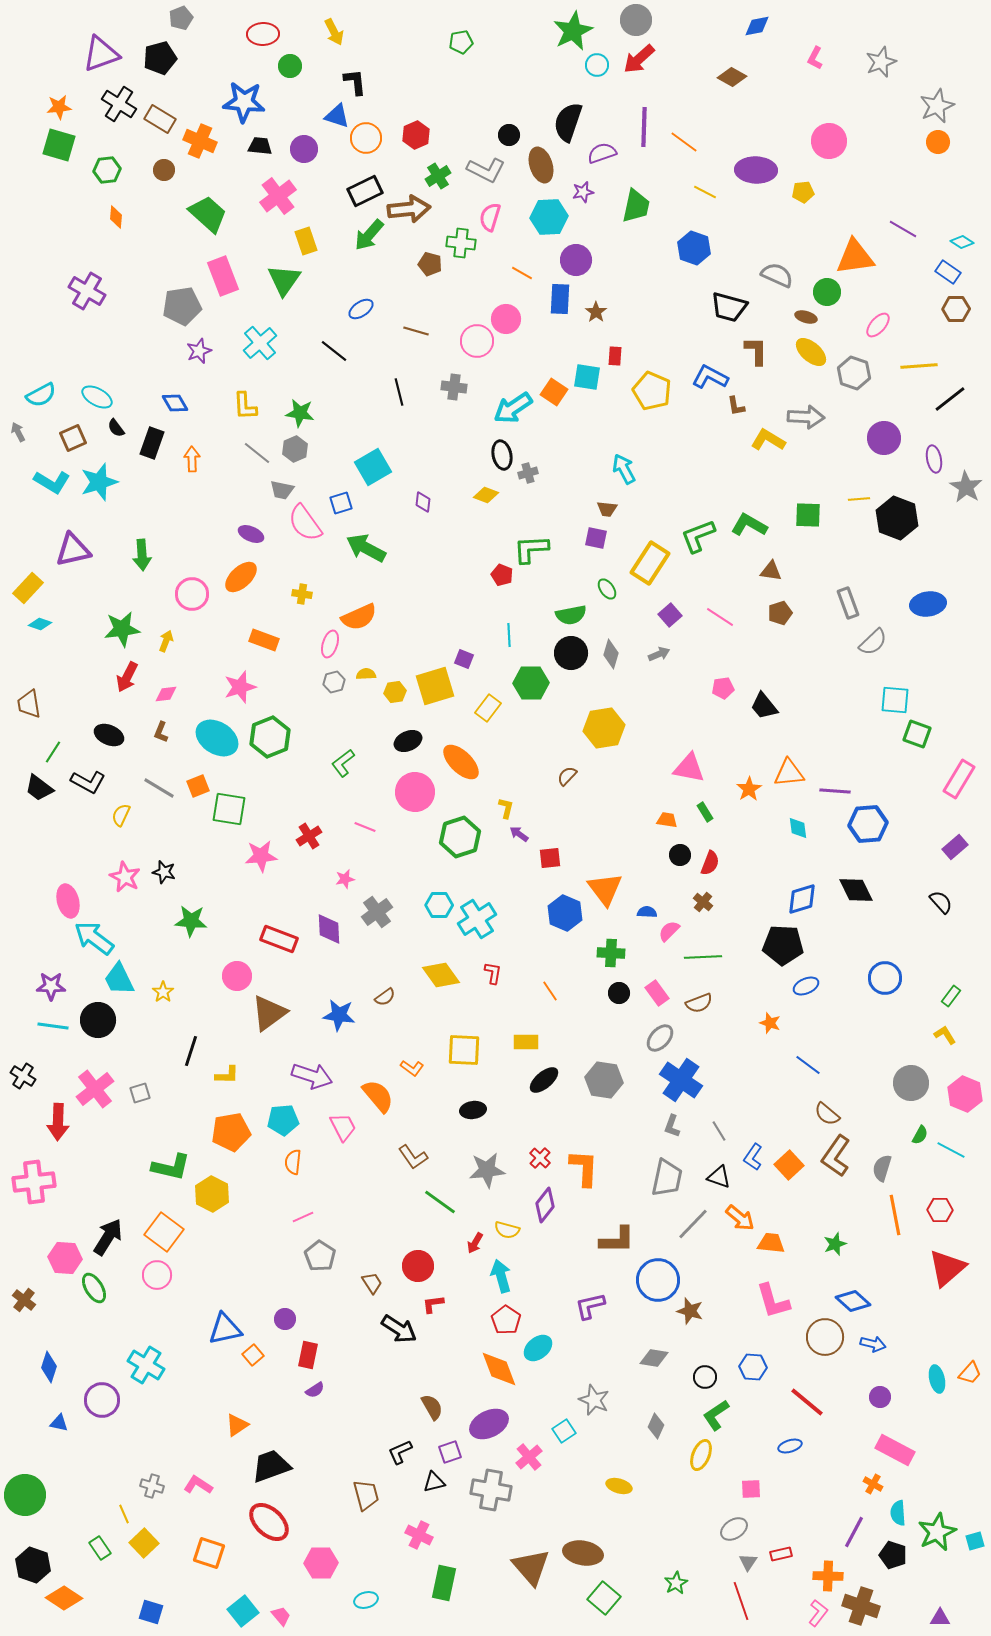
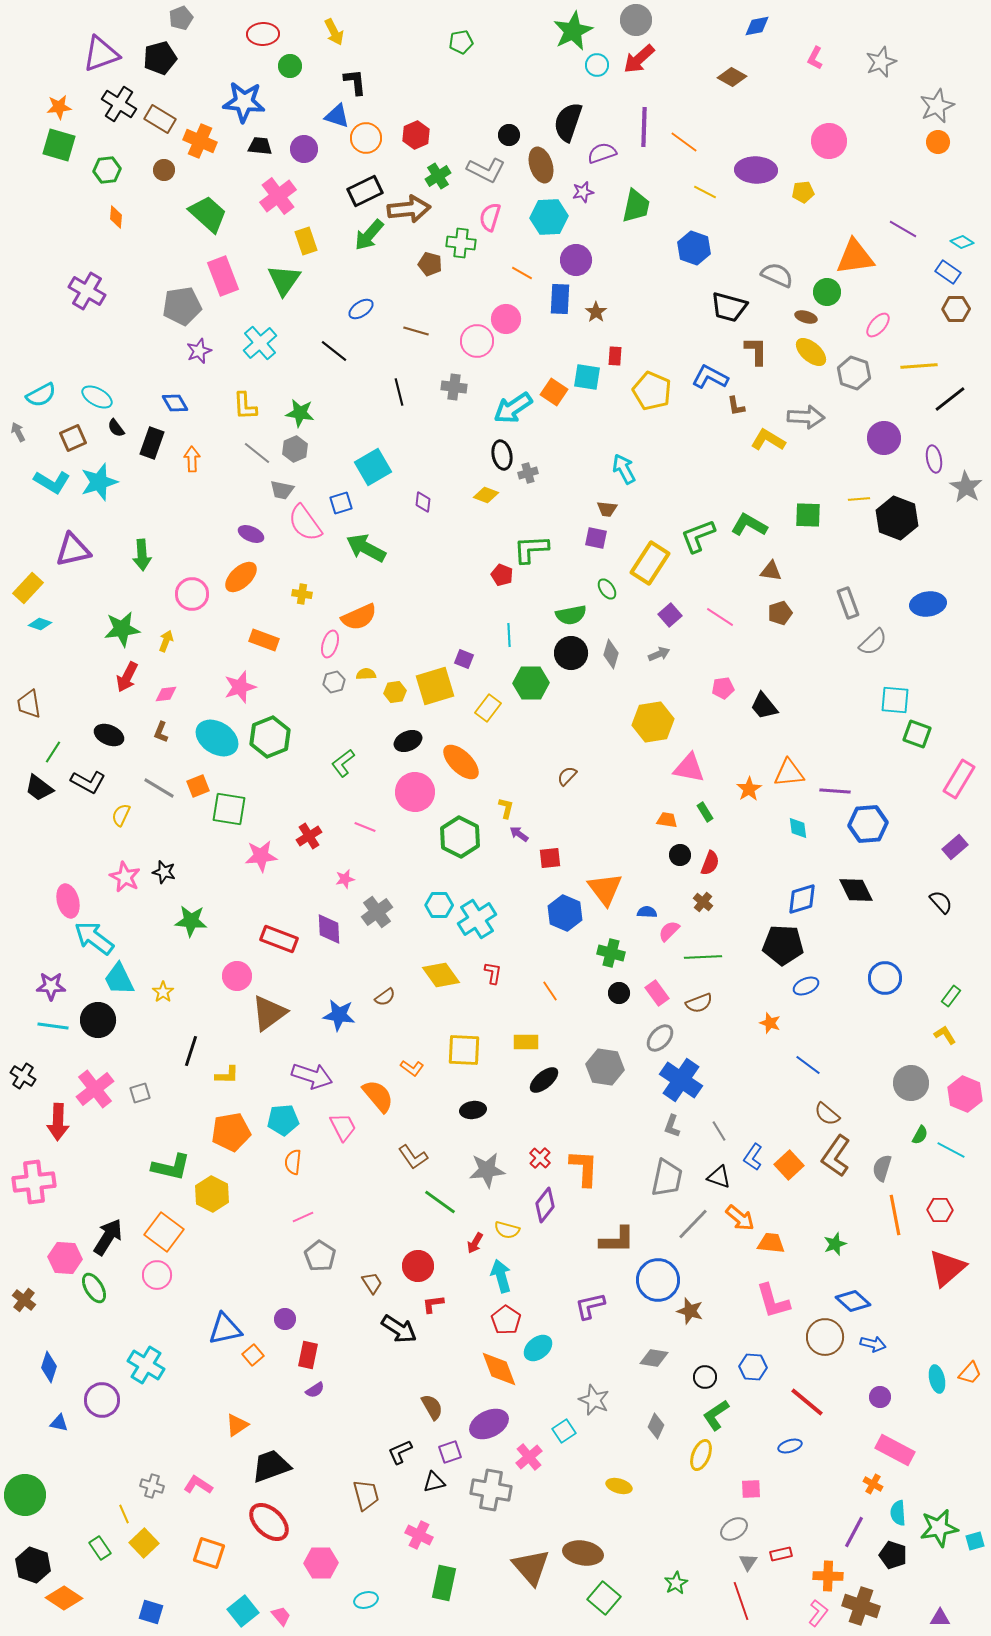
yellow hexagon at (604, 728): moved 49 px right, 6 px up
green hexagon at (460, 837): rotated 15 degrees counterclockwise
green cross at (611, 953): rotated 12 degrees clockwise
gray hexagon at (604, 1080): moved 1 px right, 13 px up
green star at (937, 1532): moved 2 px right, 4 px up; rotated 15 degrees clockwise
